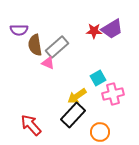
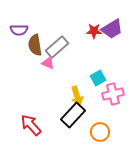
yellow arrow: rotated 72 degrees counterclockwise
